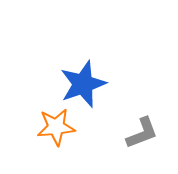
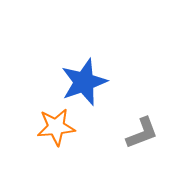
blue star: moved 1 px right, 2 px up
